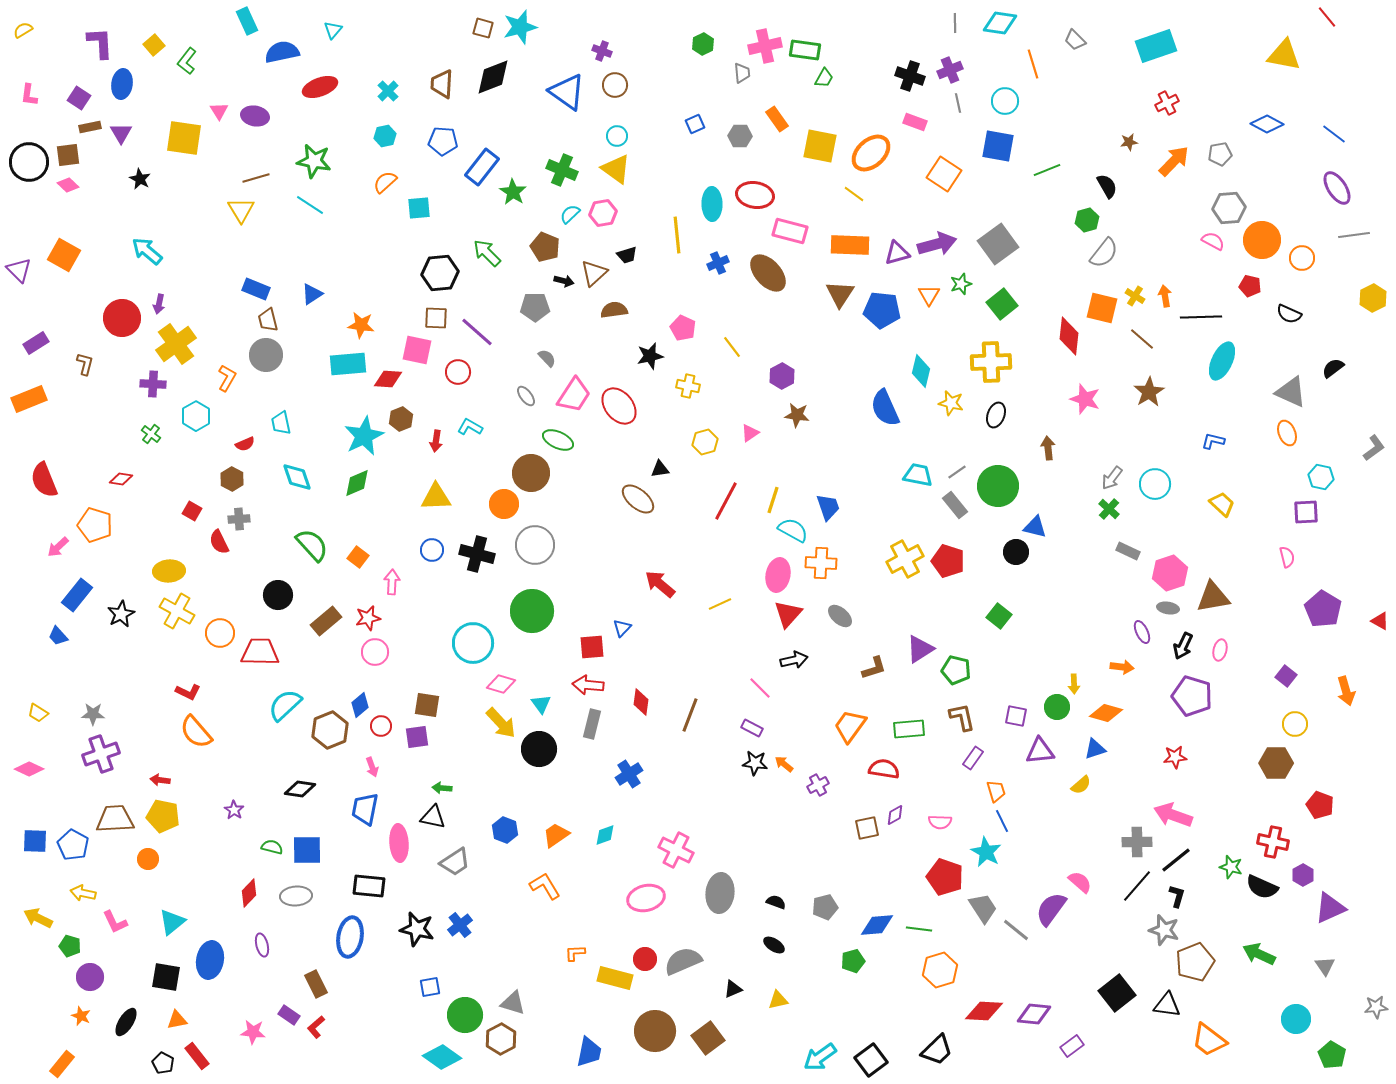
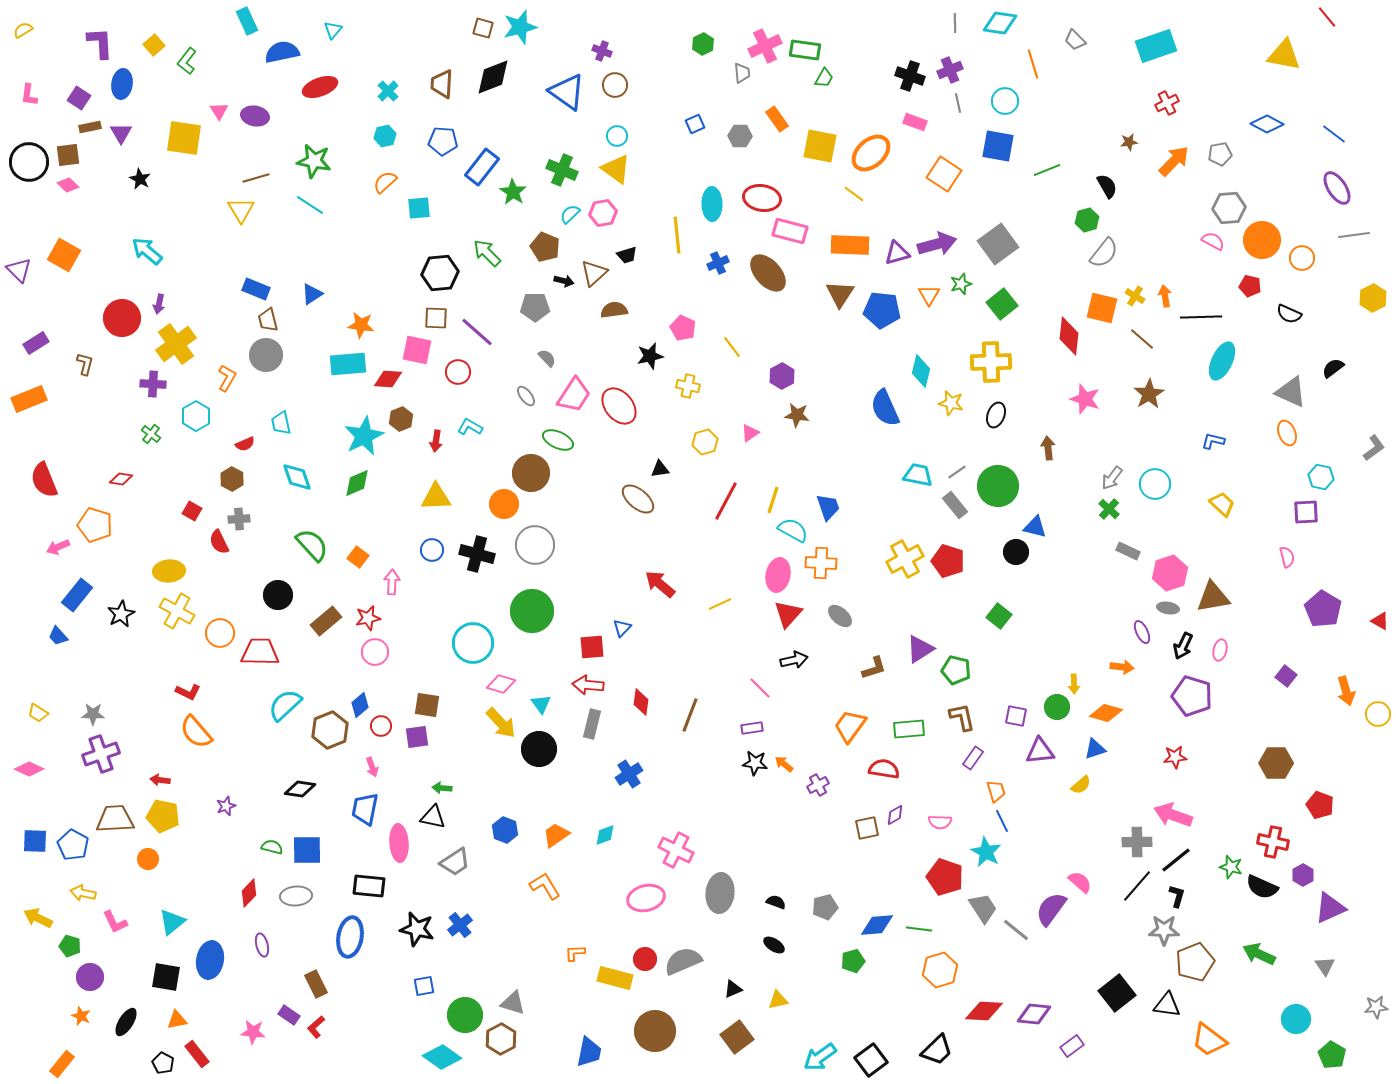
pink cross at (765, 46): rotated 12 degrees counterclockwise
red ellipse at (755, 195): moved 7 px right, 3 px down
brown star at (1149, 392): moved 2 px down
pink arrow at (58, 547): rotated 20 degrees clockwise
yellow circle at (1295, 724): moved 83 px right, 10 px up
purple rectangle at (752, 728): rotated 35 degrees counterclockwise
purple star at (234, 810): moved 8 px left, 4 px up; rotated 18 degrees clockwise
gray star at (1164, 930): rotated 16 degrees counterclockwise
blue square at (430, 987): moved 6 px left, 1 px up
brown square at (708, 1038): moved 29 px right, 1 px up
red rectangle at (197, 1056): moved 2 px up
